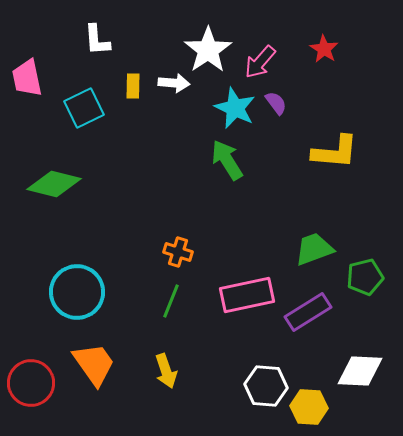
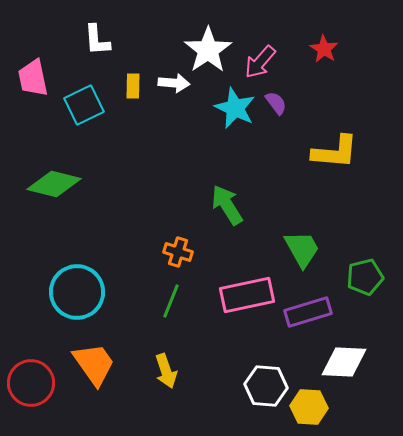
pink trapezoid: moved 6 px right
cyan square: moved 3 px up
green arrow: moved 45 px down
green trapezoid: moved 12 px left; rotated 81 degrees clockwise
purple rectangle: rotated 15 degrees clockwise
white diamond: moved 16 px left, 9 px up
